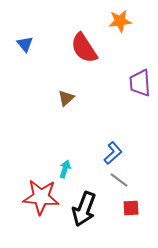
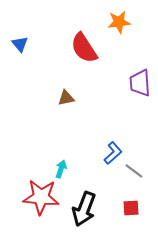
orange star: moved 1 px left, 1 px down
blue triangle: moved 5 px left
brown triangle: rotated 30 degrees clockwise
cyan arrow: moved 4 px left
gray line: moved 15 px right, 9 px up
